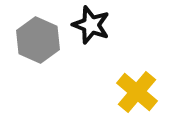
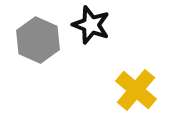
yellow cross: moved 1 px left, 2 px up
